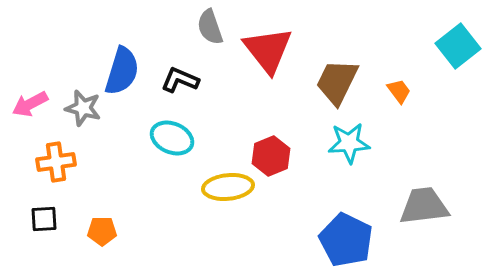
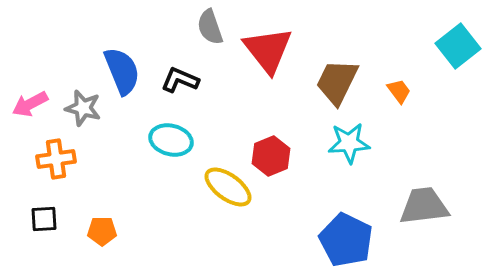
blue semicircle: rotated 39 degrees counterclockwise
cyan ellipse: moved 1 px left, 2 px down; rotated 9 degrees counterclockwise
orange cross: moved 3 px up
yellow ellipse: rotated 42 degrees clockwise
